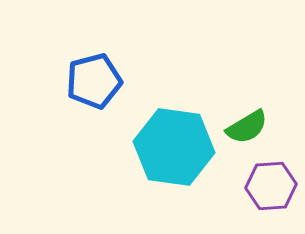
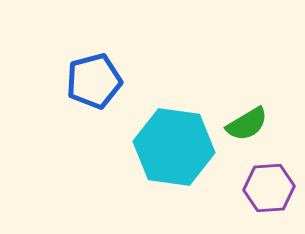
green semicircle: moved 3 px up
purple hexagon: moved 2 px left, 2 px down
